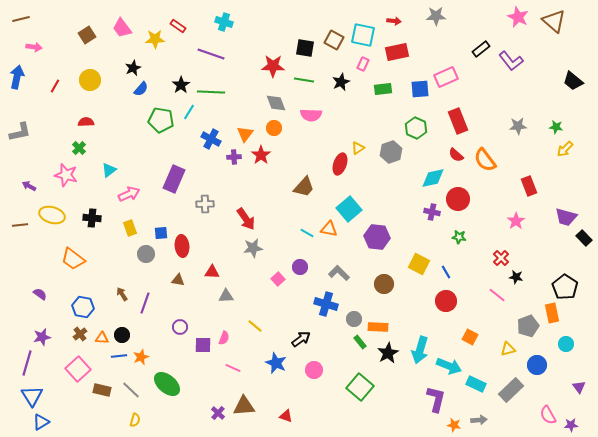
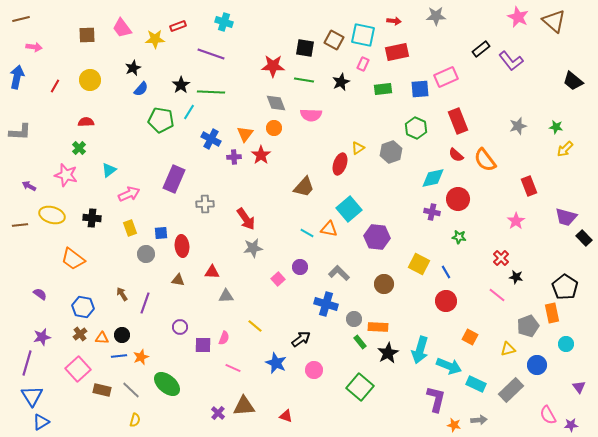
red rectangle at (178, 26): rotated 56 degrees counterclockwise
brown square at (87, 35): rotated 30 degrees clockwise
gray star at (518, 126): rotated 12 degrees counterclockwise
gray L-shape at (20, 132): rotated 15 degrees clockwise
